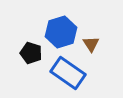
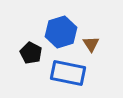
black pentagon: rotated 10 degrees clockwise
blue rectangle: rotated 24 degrees counterclockwise
